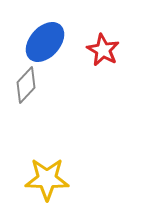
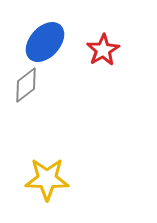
red star: rotated 12 degrees clockwise
gray diamond: rotated 9 degrees clockwise
